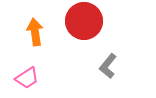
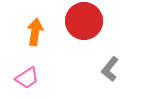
orange arrow: rotated 16 degrees clockwise
gray L-shape: moved 2 px right, 3 px down
